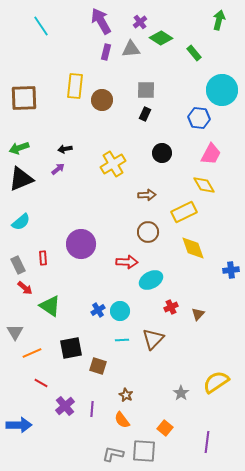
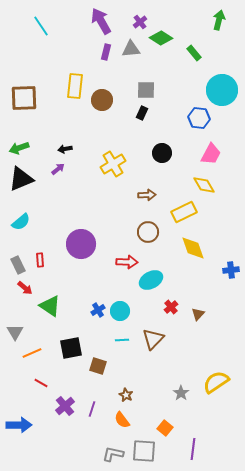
black rectangle at (145, 114): moved 3 px left, 1 px up
red rectangle at (43, 258): moved 3 px left, 2 px down
red cross at (171, 307): rotated 16 degrees counterclockwise
purple line at (92, 409): rotated 14 degrees clockwise
purple line at (207, 442): moved 14 px left, 7 px down
